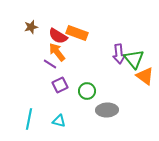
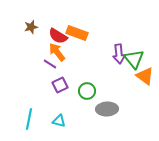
gray ellipse: moved 1 px up
